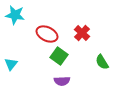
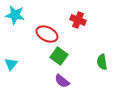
red cross: moved 4 px left, 13 px up; rotated 21 degrees counterclockwise
green semicircle: rotated 21 degrees clockwise
purple semicircle: rotated 42 degrees clockwise
